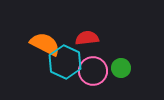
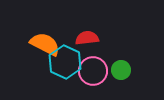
green circle: moved 2 px down
